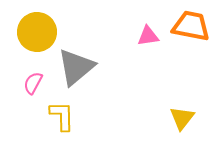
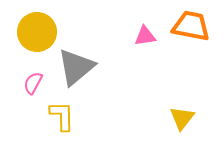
pink triangle: moved 3 px left
